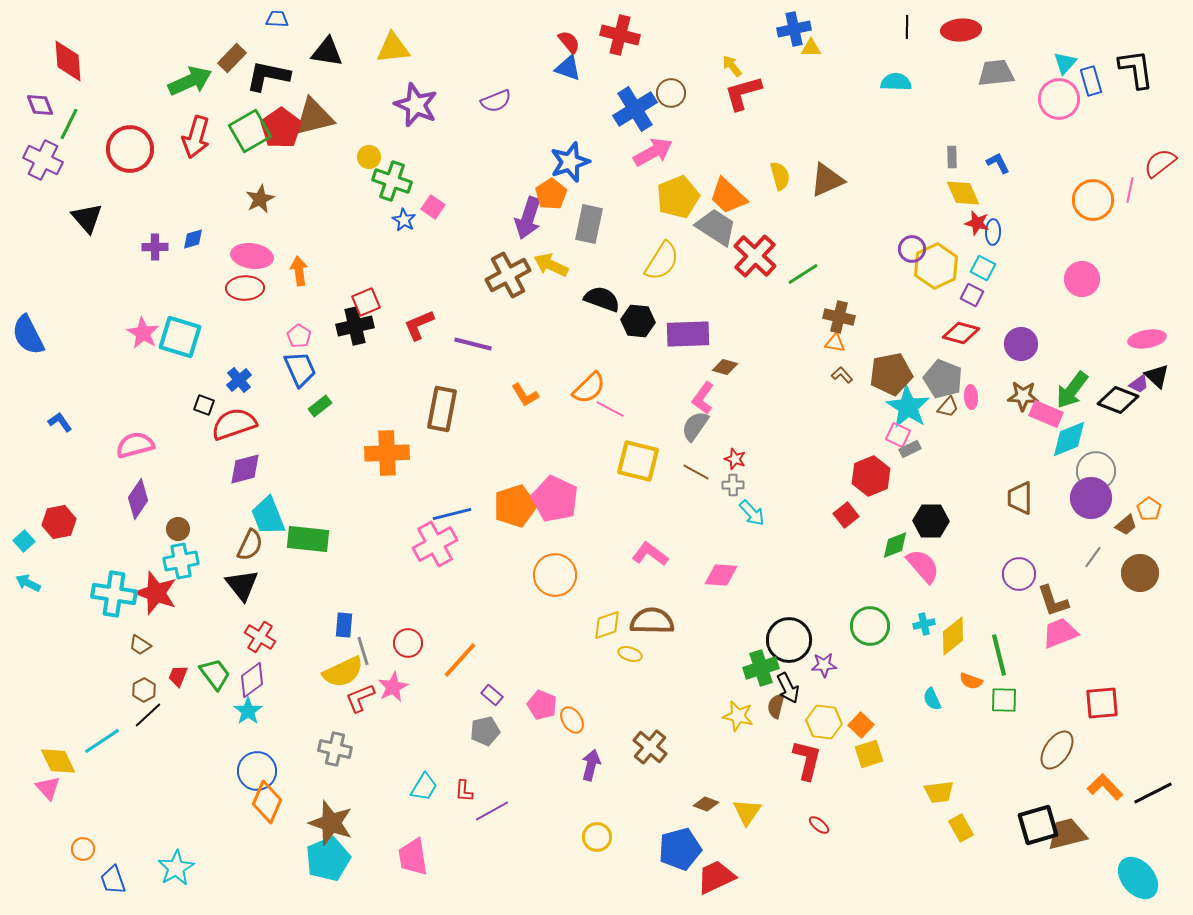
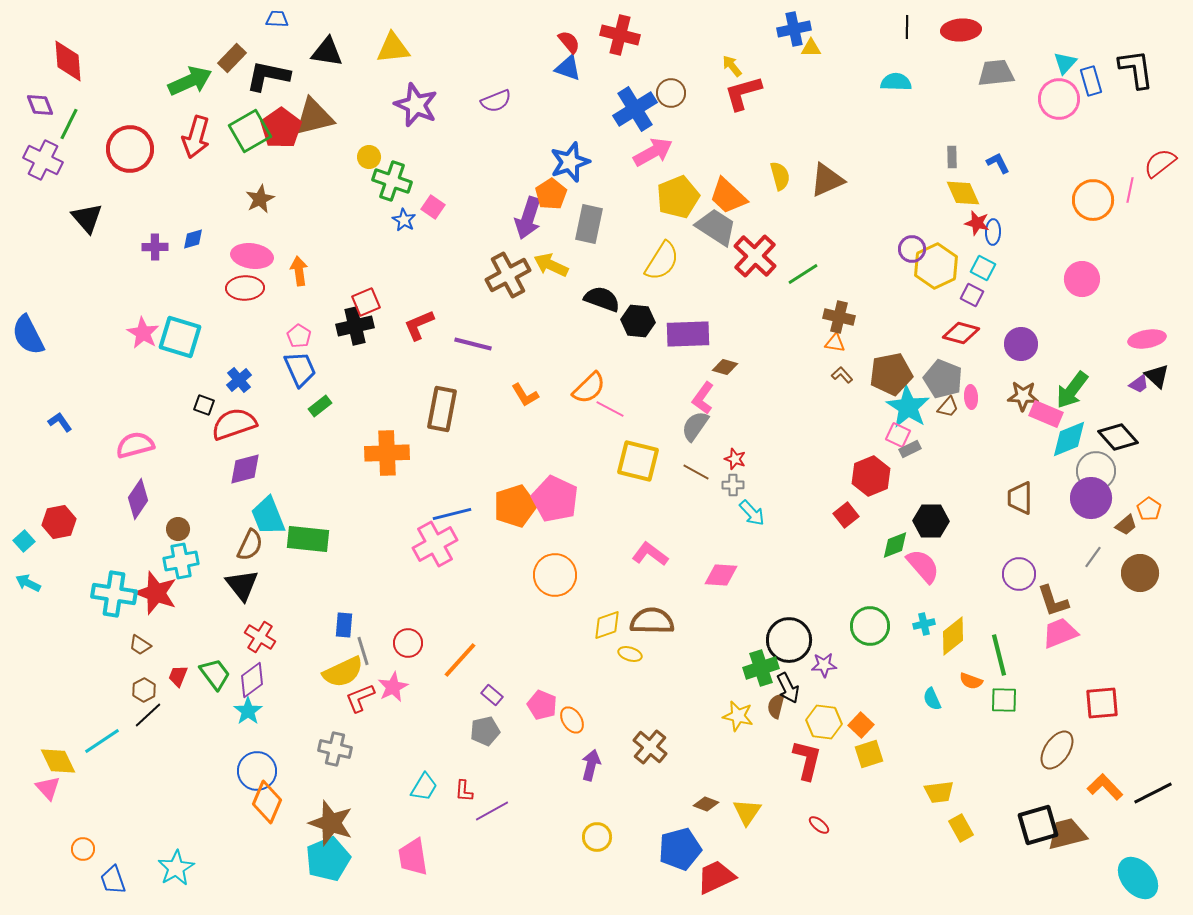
black diamond at (1118, 400): moved 37 px down; rotated 27 degrees clockwise
